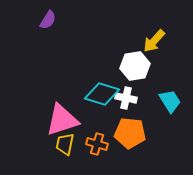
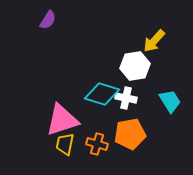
orange pentagon: moved 1 px down; rotated 16 degrees counterclockwise
